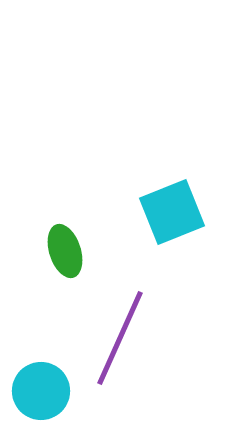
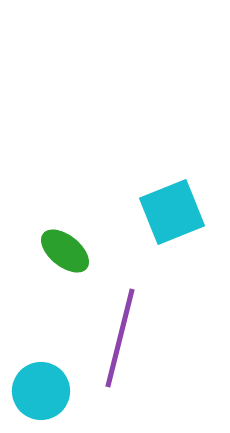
green ellipse: rotated 33 degrees counterclockwise
purple line: rotated 10 degrees counterclockwise
